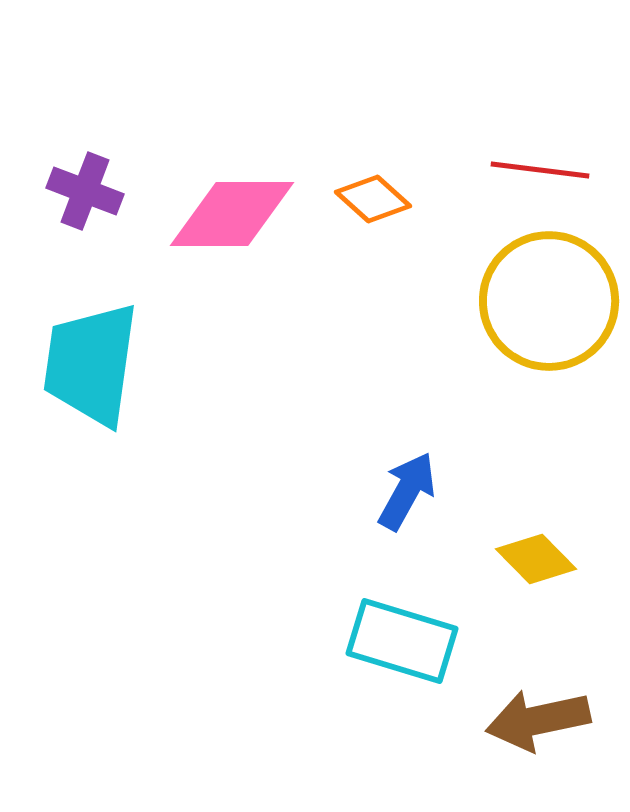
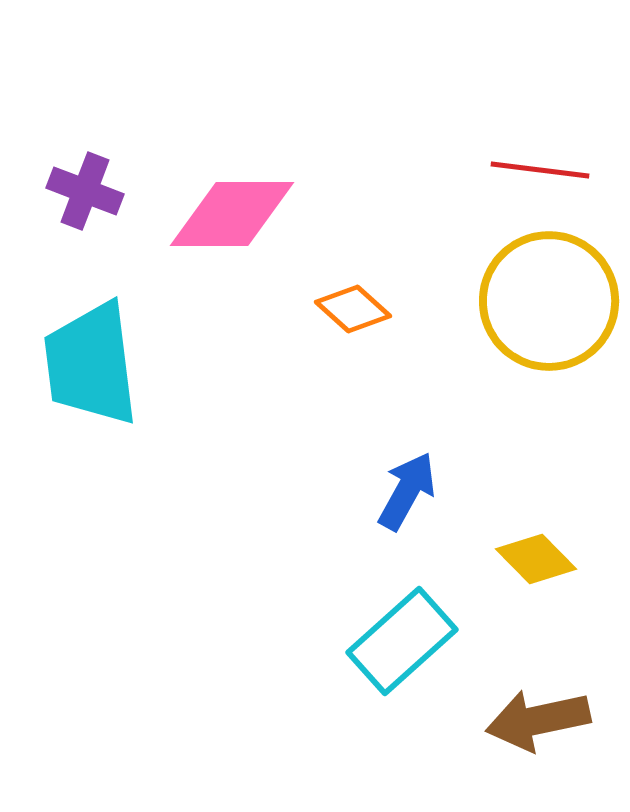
orange diamond: moved 20 px left, 110 px down
cyan trapezoid: rotated 15 degrees counterclockwise
cyan rectangle: rotated 59 degrees counterclockwise
